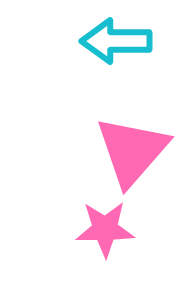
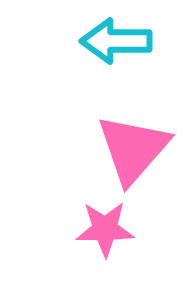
pink triangle: moved 1 px right, 2 px up
